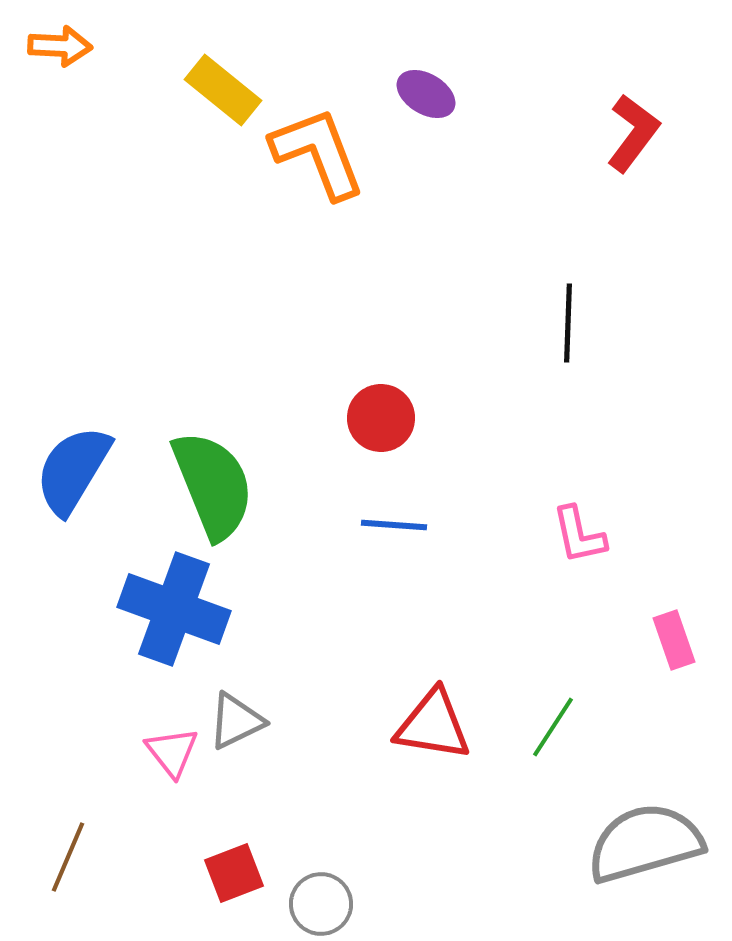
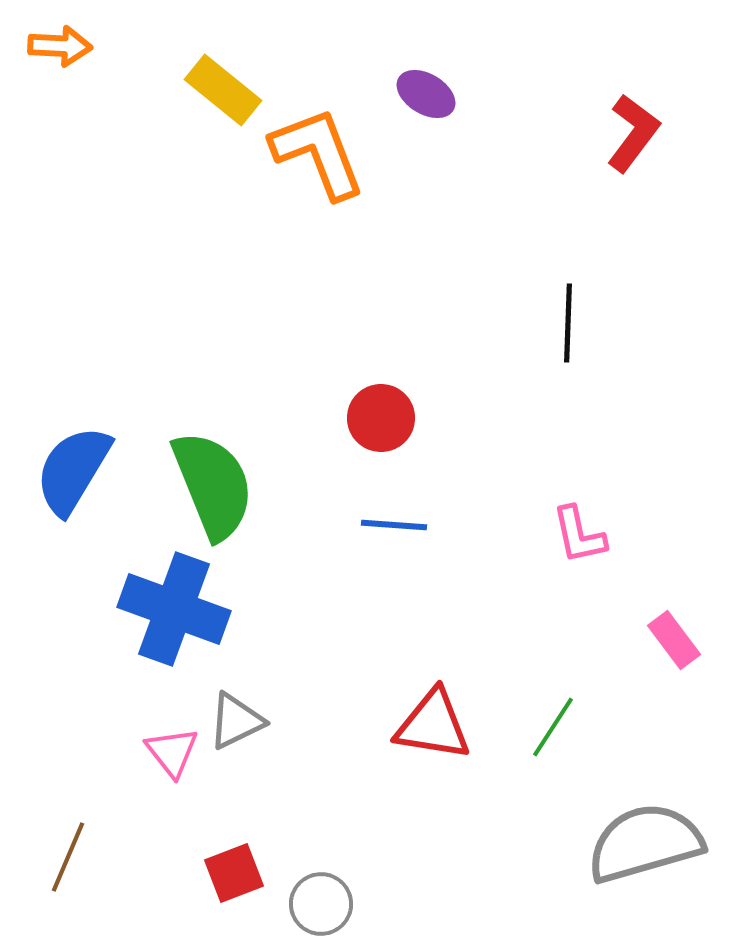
pink rectangle: rotated 18 degrees counterclockwise
